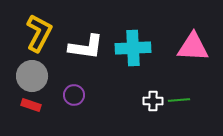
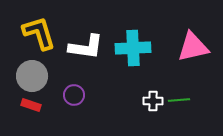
yellow L-shape: rotated 45 degrees counterclockwise
pink triangle: rotated 16 degrees counterclockwise
